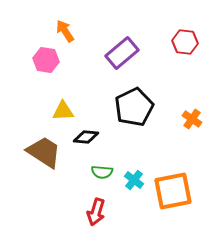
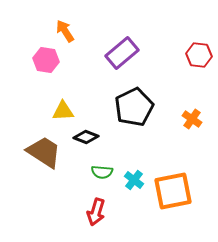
red hexagon: moved 14 px right, 13 px down
black diamond: rotated 15 degrees clockwise
